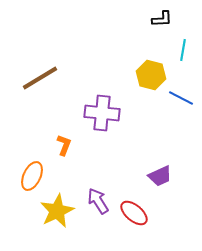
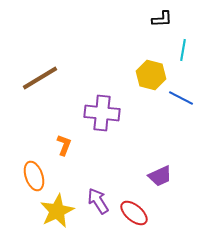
orange ellipse: moved 2 px right; rotated 44 degrees counterclockwise
